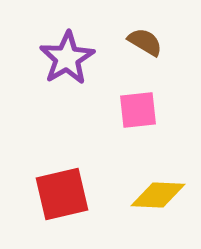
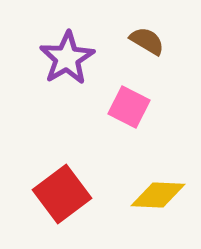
brown semicircle: moved 2 px right, 1 px up
pink square: moved 9 px left, 3 px up; rotated 33 degrees clockwise
red square: rotated 24 degrees counterclockwise
